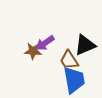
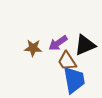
purple arrow: moved 13 px right
brown star: moved 3 px up
brown trapezoid: moved 2 px left, 1 px down
